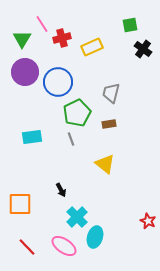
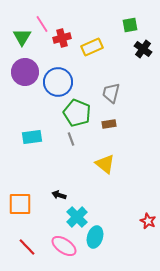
green triangle: moved 2 px up
green pentagon: rotated 24 degrees counterclockwise
black arrow: moved 2 px left, 5 px down; rotated 136 degrees clockwise
